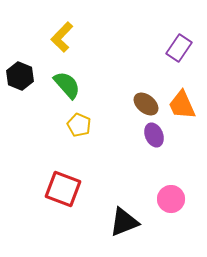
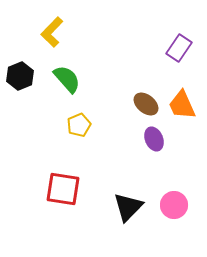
yellow L-shape: moved 10 px left, 5 px up
black hexagon: rotated 16 degrees clockwise
green semicircle: moved 6 px up
yellow pentagon: rotated 25 degrees clockwise
purple ellipse: moved 4 px down
red square: rotated 12 degrees counterclockwise
pink circle: moved 3 px right, 6 px down
black triangle: moved 4 px right, 15 px up; rotated 24 degrees counterclockwise
